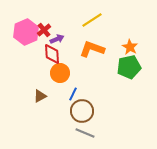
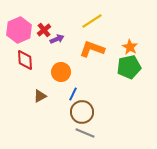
yellow line: moved 1 px down
pink hexagon: moved 7 px left, 2 px up
red diamond: moved 27 px left, 6 px down
orange circle: moved 1 px right, 1 px up
brown circle: moved 1 px down
